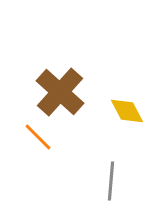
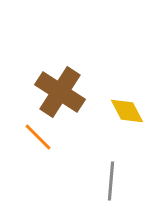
brown cross: rotated 9 degrees counterclockwise
